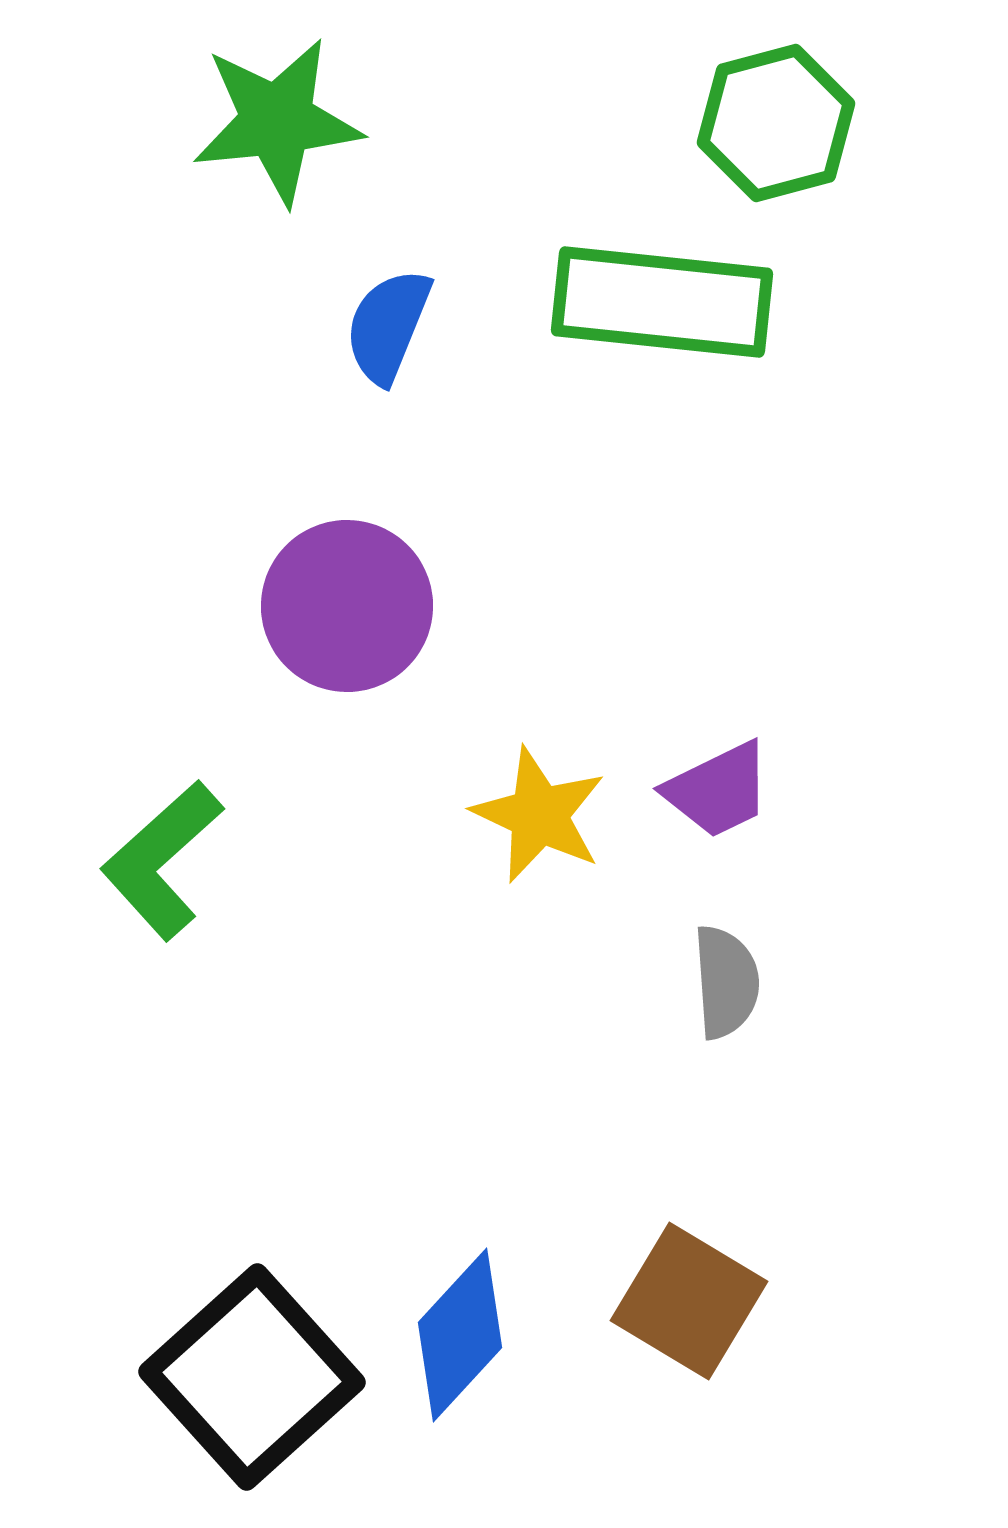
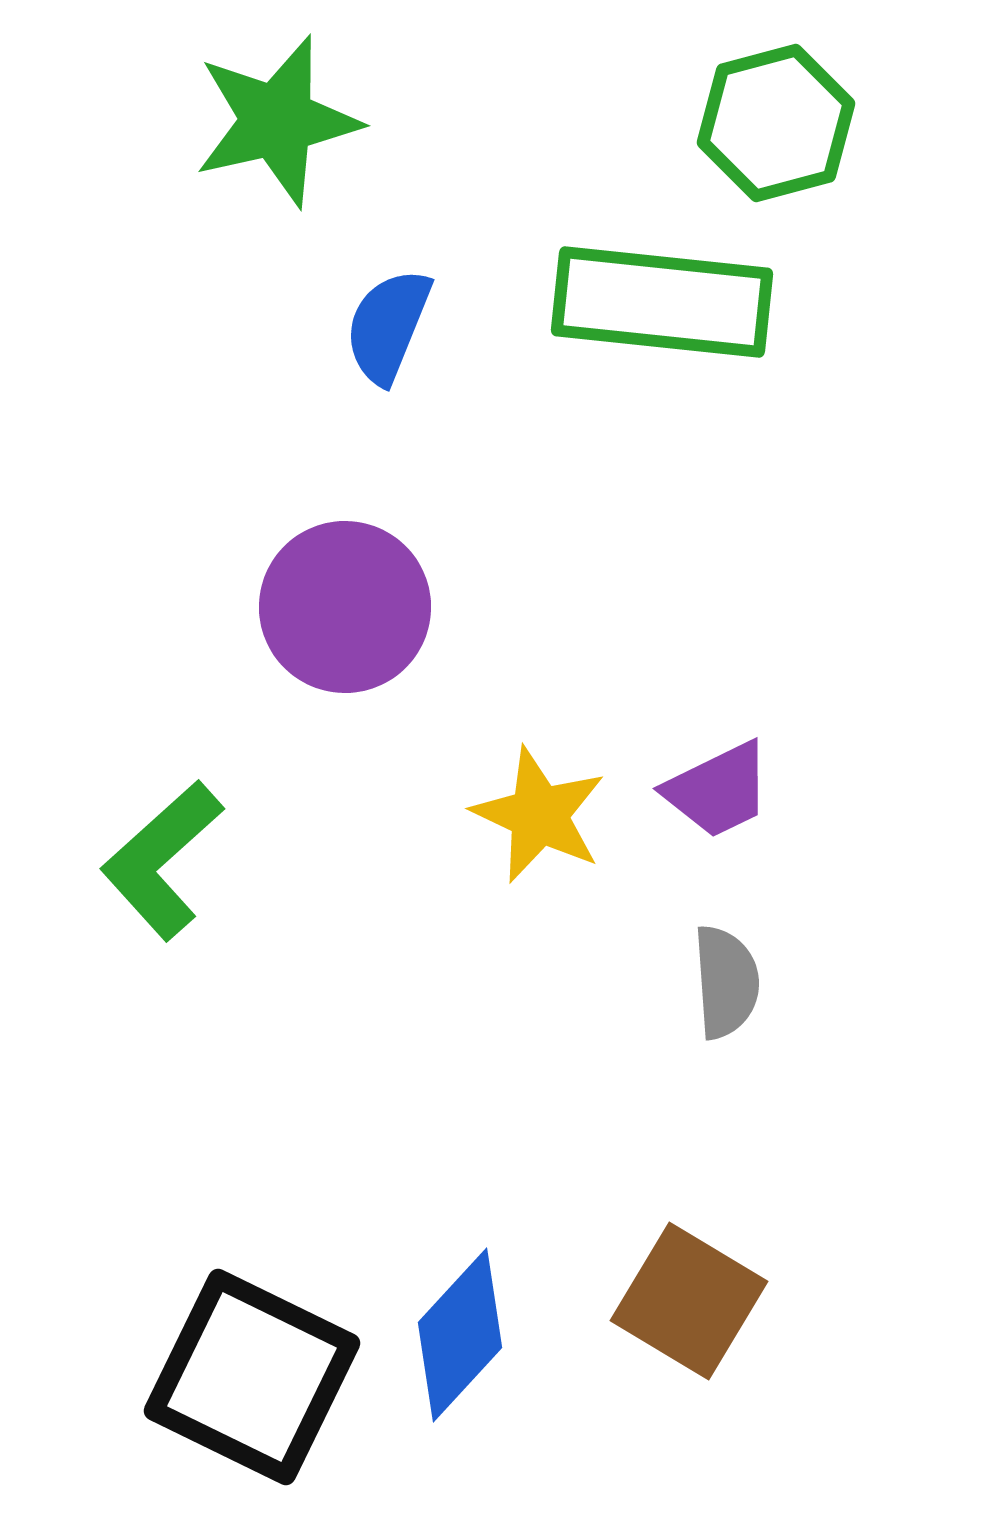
green star: rotated 7 degrees counterclockwise
purple circle: moved 2 px left, 1 px down
black square: rotated 22 degrees counterclockwise
